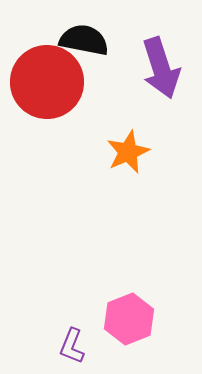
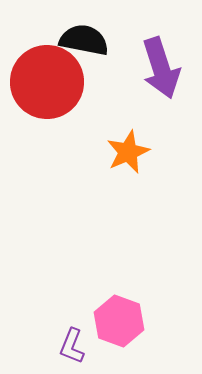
pink hexagon: moved 10 px left, 2 px down; rotated 18 degrees counterclockwise
